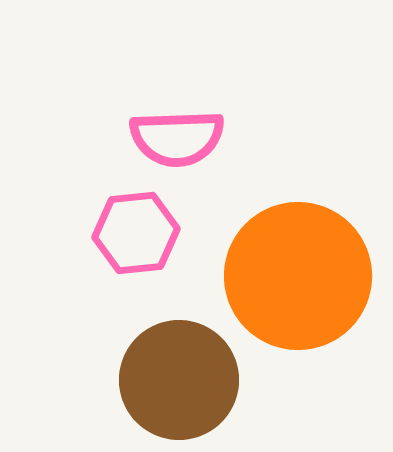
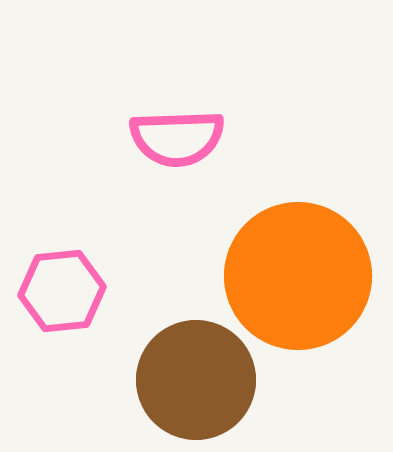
pink hexagon: moved 74 px left, 58 px down
brown circle: moved 17 px right
